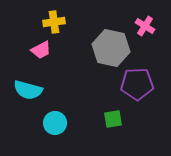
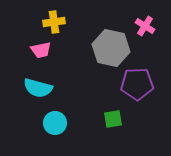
pink trapezoid: rotated 15 degrees clockwise
cyan semicircle: moved 10 px right, 2 px up
